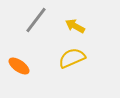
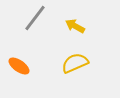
gray line: moved 1 px left, 2 px up
yellow semicircle: moved 3 px right, 5 px down
